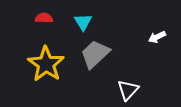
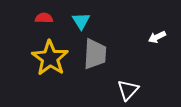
cyan triangle: moved 2 px left, 1 px up
gray trapezoid: rotated 136 degrees clockwise
yellow star: moved 4 px right, 6 px up
